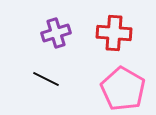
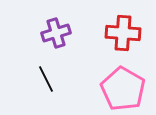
red cross: moved 9 px right
black line: rotated 36 degrees clockwise
